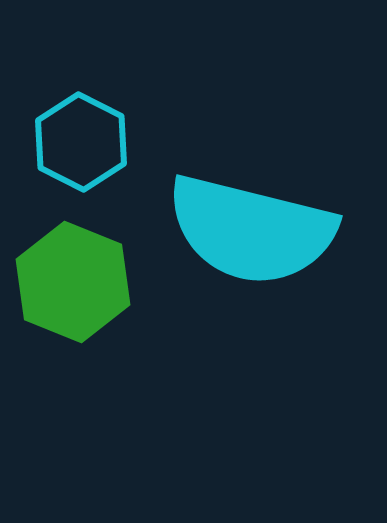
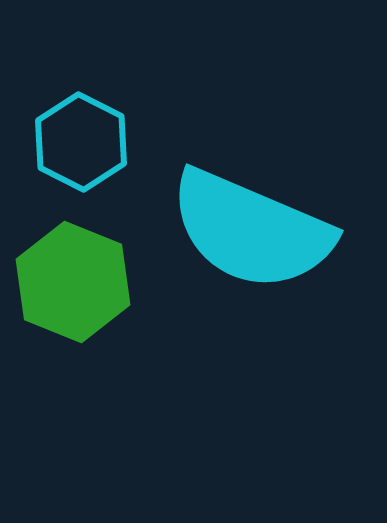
cyan semicircle: rotated 9 degrees clockwise
